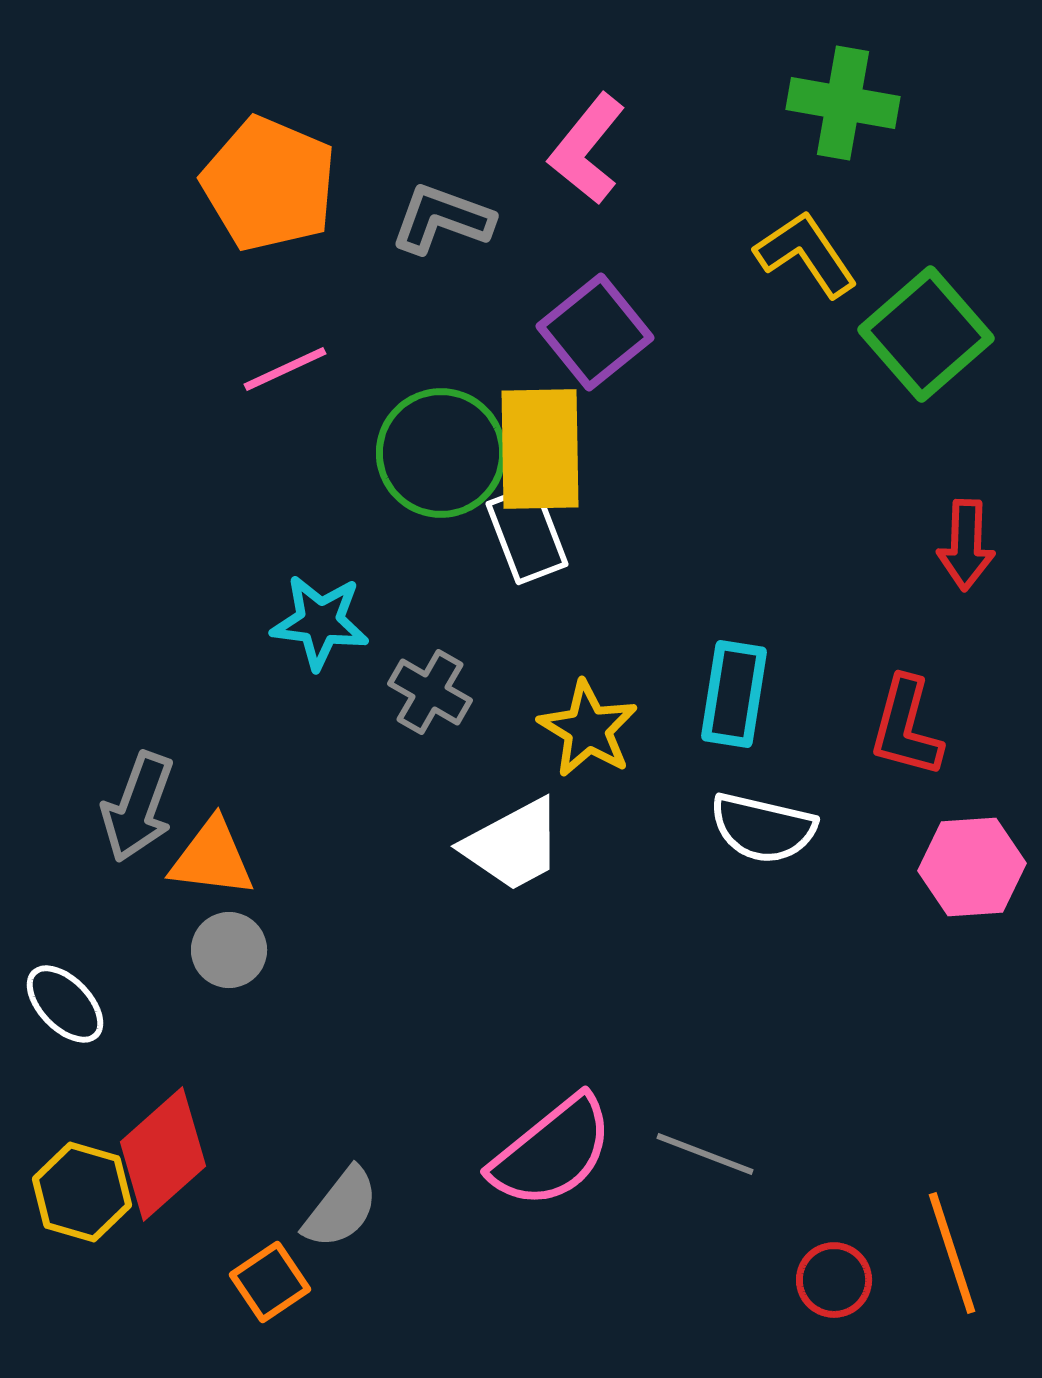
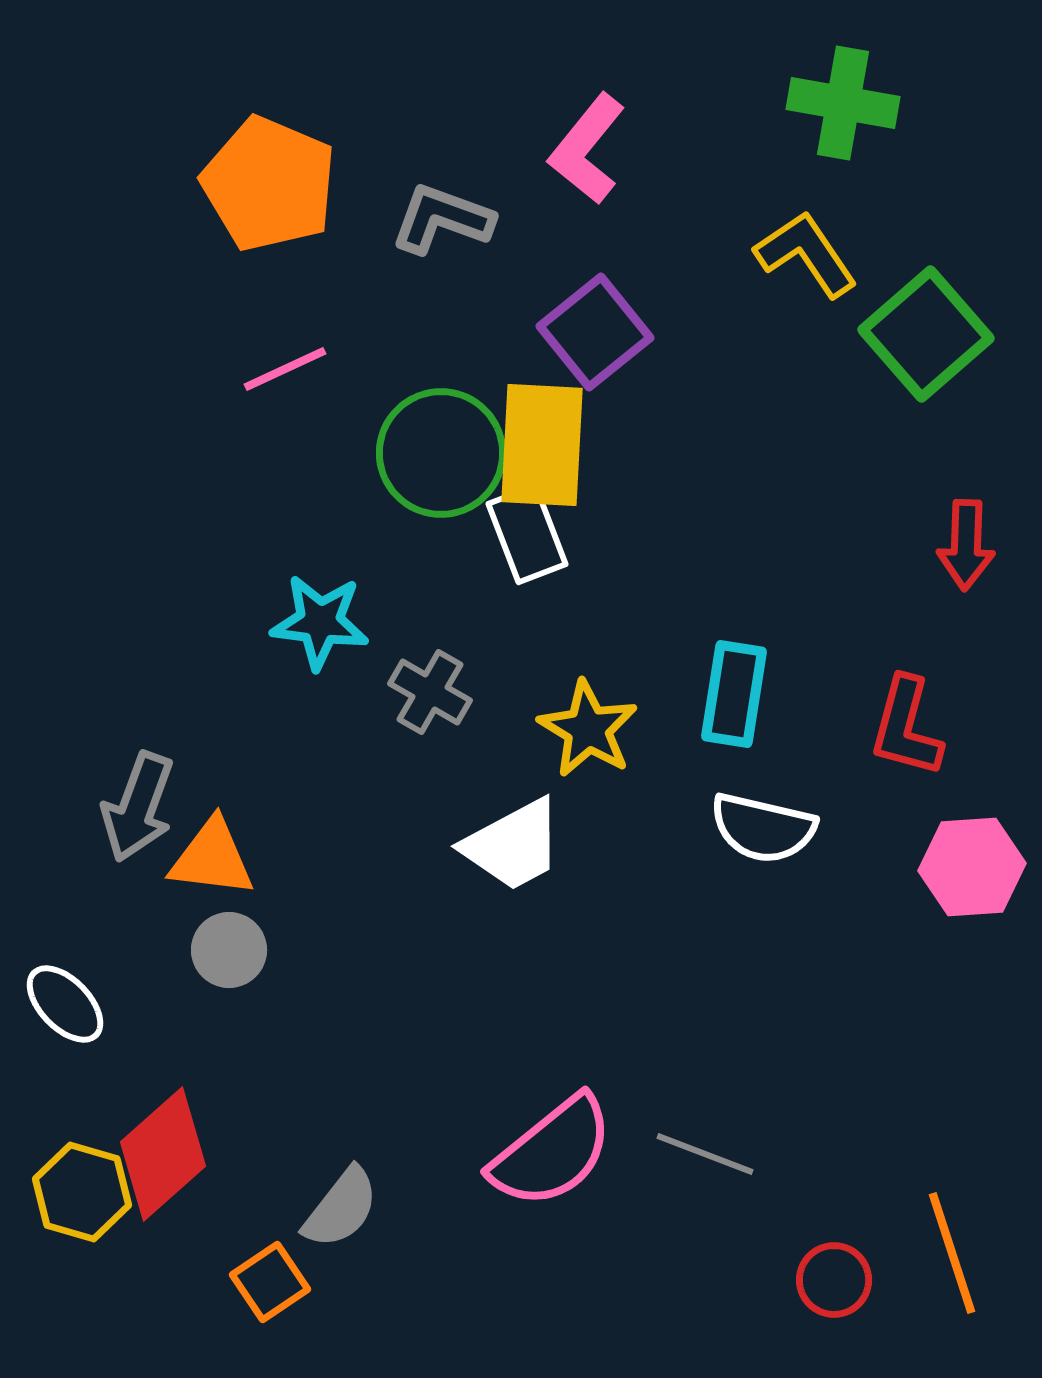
yellow rectangle: moved 2 px right, 4 px up; rotated 4 degrees clockwise
